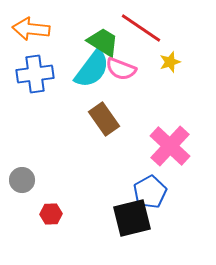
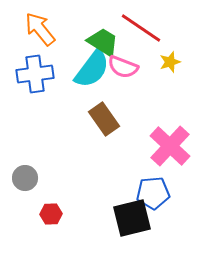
orange arrow: moved 9 px right; rotated 45 degrees clockwise
pink semicircle: moved 2 px right, 2 px up
gray circle: moved 3 px right, 2 px up
blue pentagon: moved 3 px right, 1 px down; rotated 24 degrees clockwise
